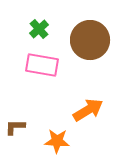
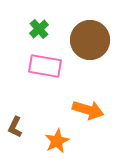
pink rectangle: moved 3 px right, 1 px down
orange arrow: rotated 48 degrees clockwise
brown L-shape: rotated 65 degrees counterclockwise
orange star: rotated 30 degrees counterclockwise
